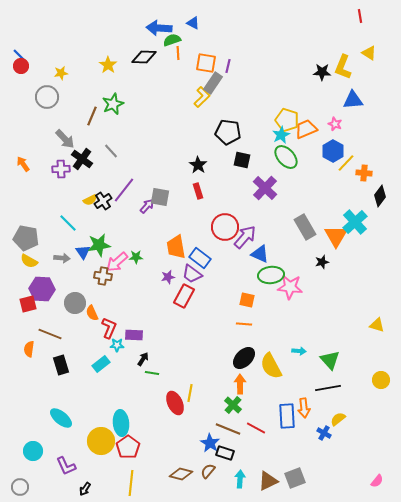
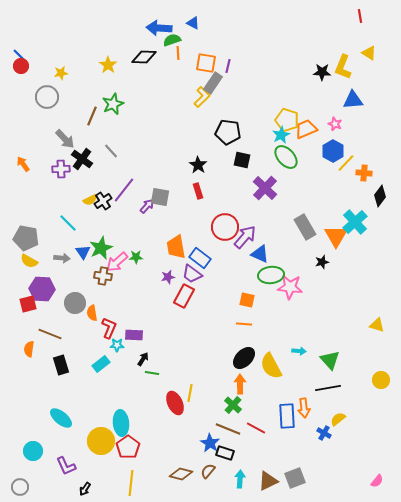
green star at (99, 245): moved 2 px right, 3 px down; rotated 15 degrees counterclockwise
orange semicircle at (92, 313): rotated 14 degrees clockwise
